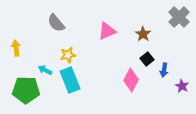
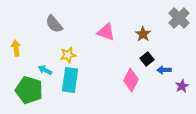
gray cross: moved 1 px down
gray semicircle: moved 2 px left, 1 px down
pink triangle: moved 1 px left, 1 px down; rotated 42 degrees clockwise
blue arrow: rotated 80 degrees clockwise
cyan rectangle: rotated 30 degrees clockwise
purple star: rotated 16 degrees clockwise
green pentagon: moved 3 px right; rotated 16 degrees clockwise
